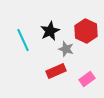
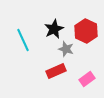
black star: moved 4 px right, 2 px up
